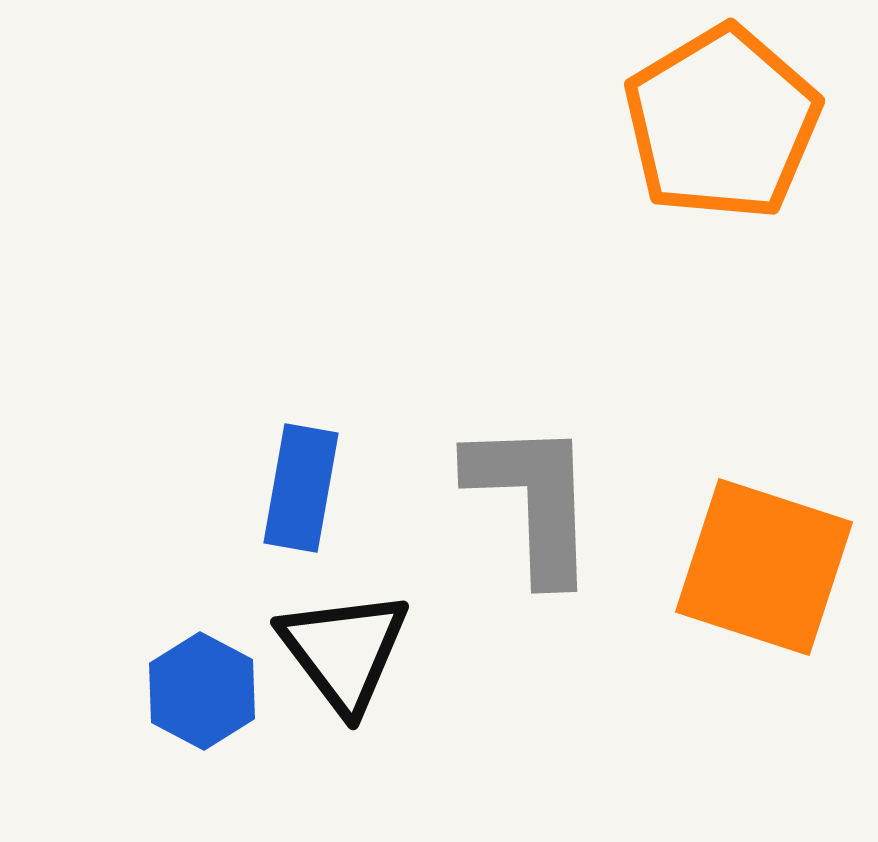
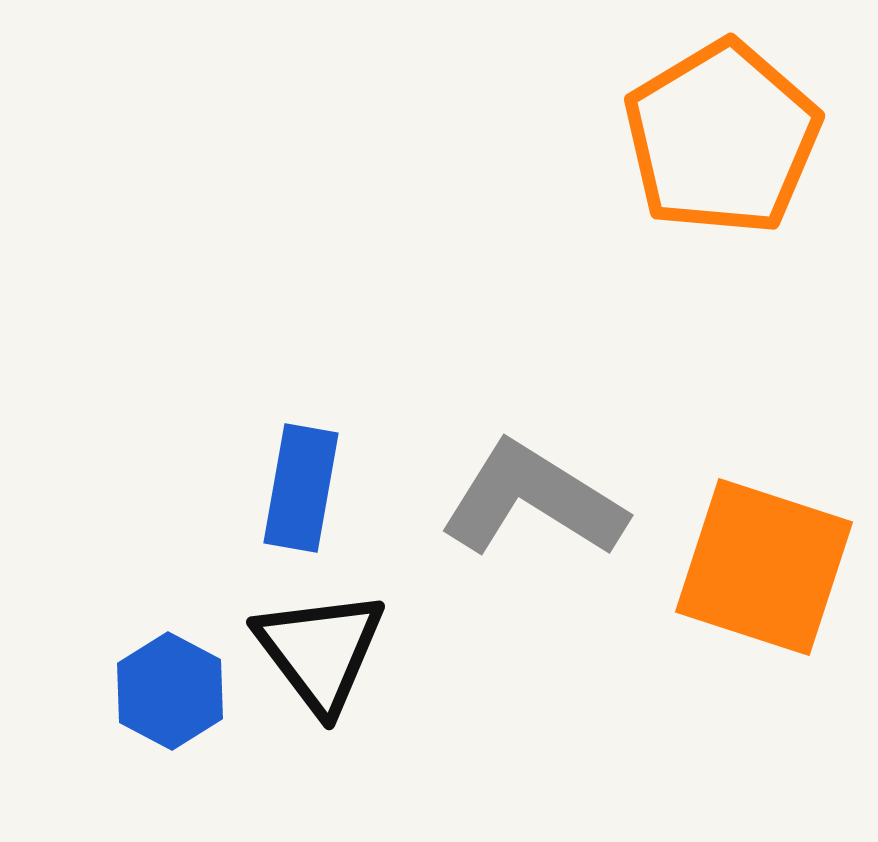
orange pentagon: moved 15 px down
gray L-shape: rotated 56 degrees counterclockwise
black triangle: moved 24 px left
blue hexagon: moved 32 px left
